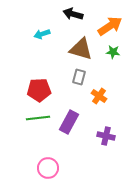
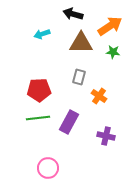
brown triangle: moved 6 px up; rotated 15 degrees counterclockwise
